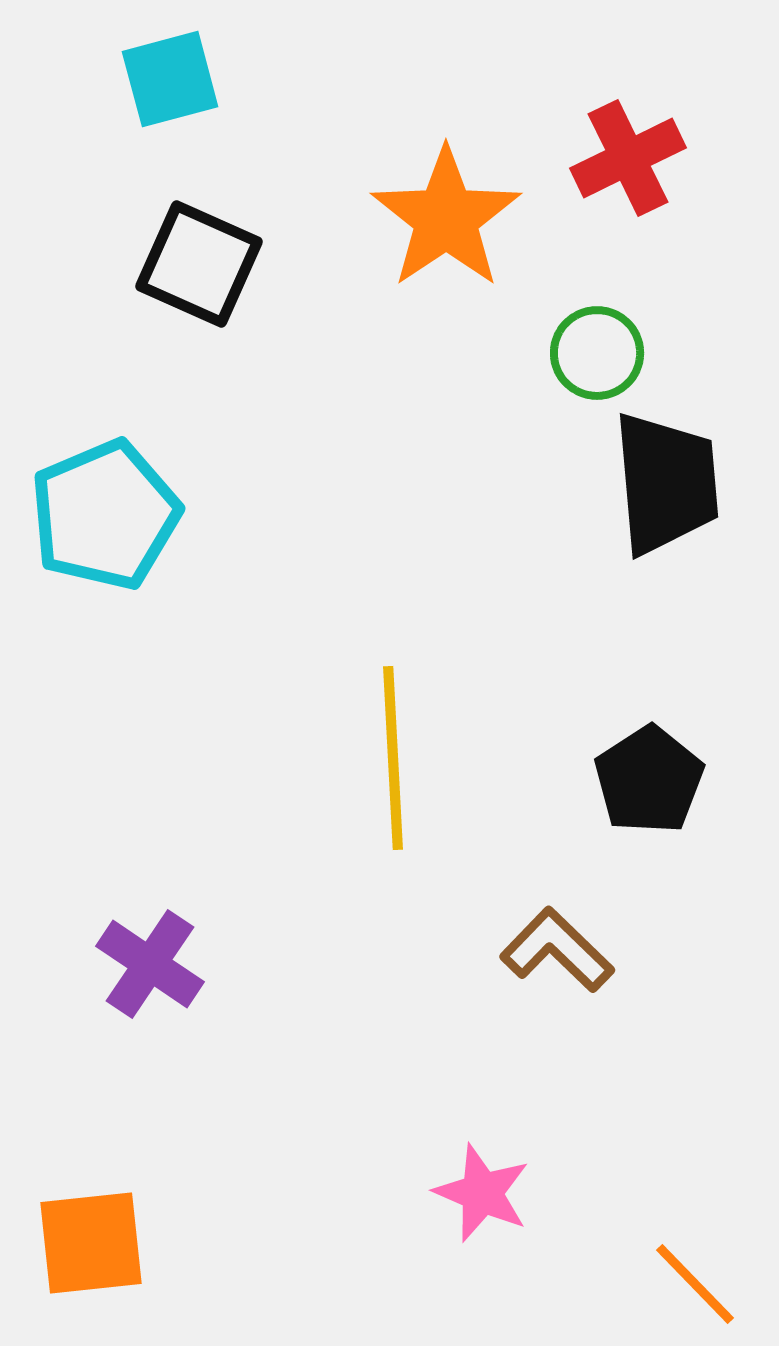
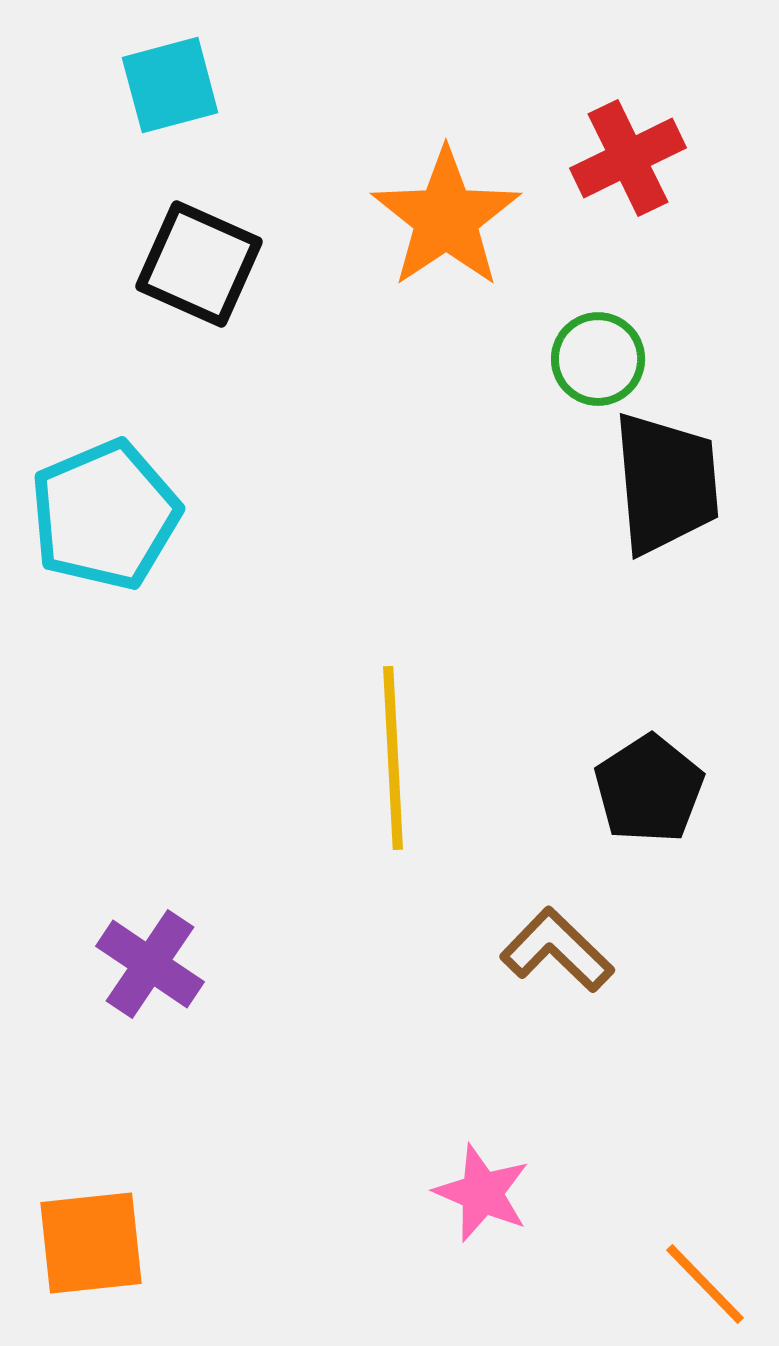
cyan square: moved 6 px down
green circle: moved 1 px right, 6 px down
black pentagon: moved 9 px down
orange line: moved 10 px right
